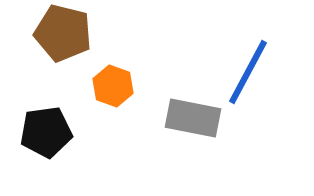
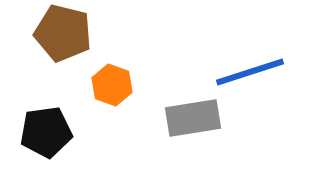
blue line: moved 2 px right; rotated 44 degrees clockwise
orange hexagon: moved 1 px left, 1 px up
gray rectangle: rotated 20 degrees counterclockwise
